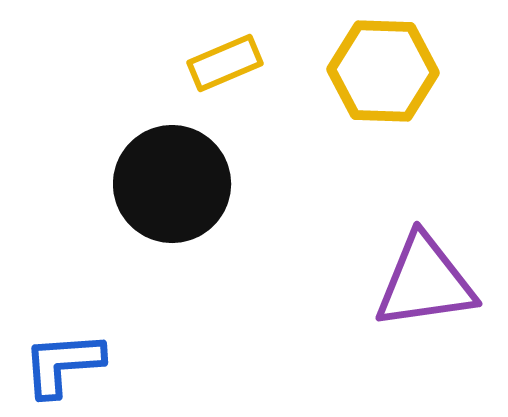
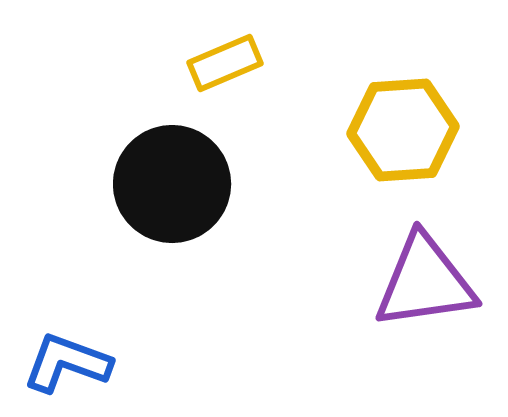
yellow hexagon: moved 20 px right, 59 px down; rotated 6 degrees counterclockwise
blue L-shape: moved 4 px right, 1 px up; rotated 24 degrees clockwise
